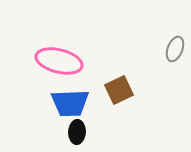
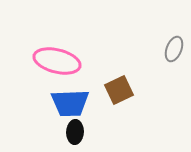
gray ellipse: moved 1 px left
pink ellipse: moved 2 px left
black ellipse: moved 2 px left
